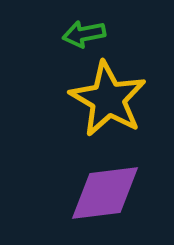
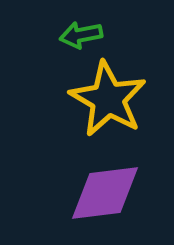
green arrow: moved 3 px left, 1 px down
